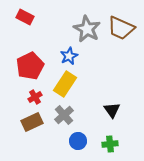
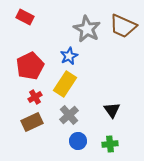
brown trapezoid: moved 2 px right, 2 px up
gray cross: moved 5 px right
